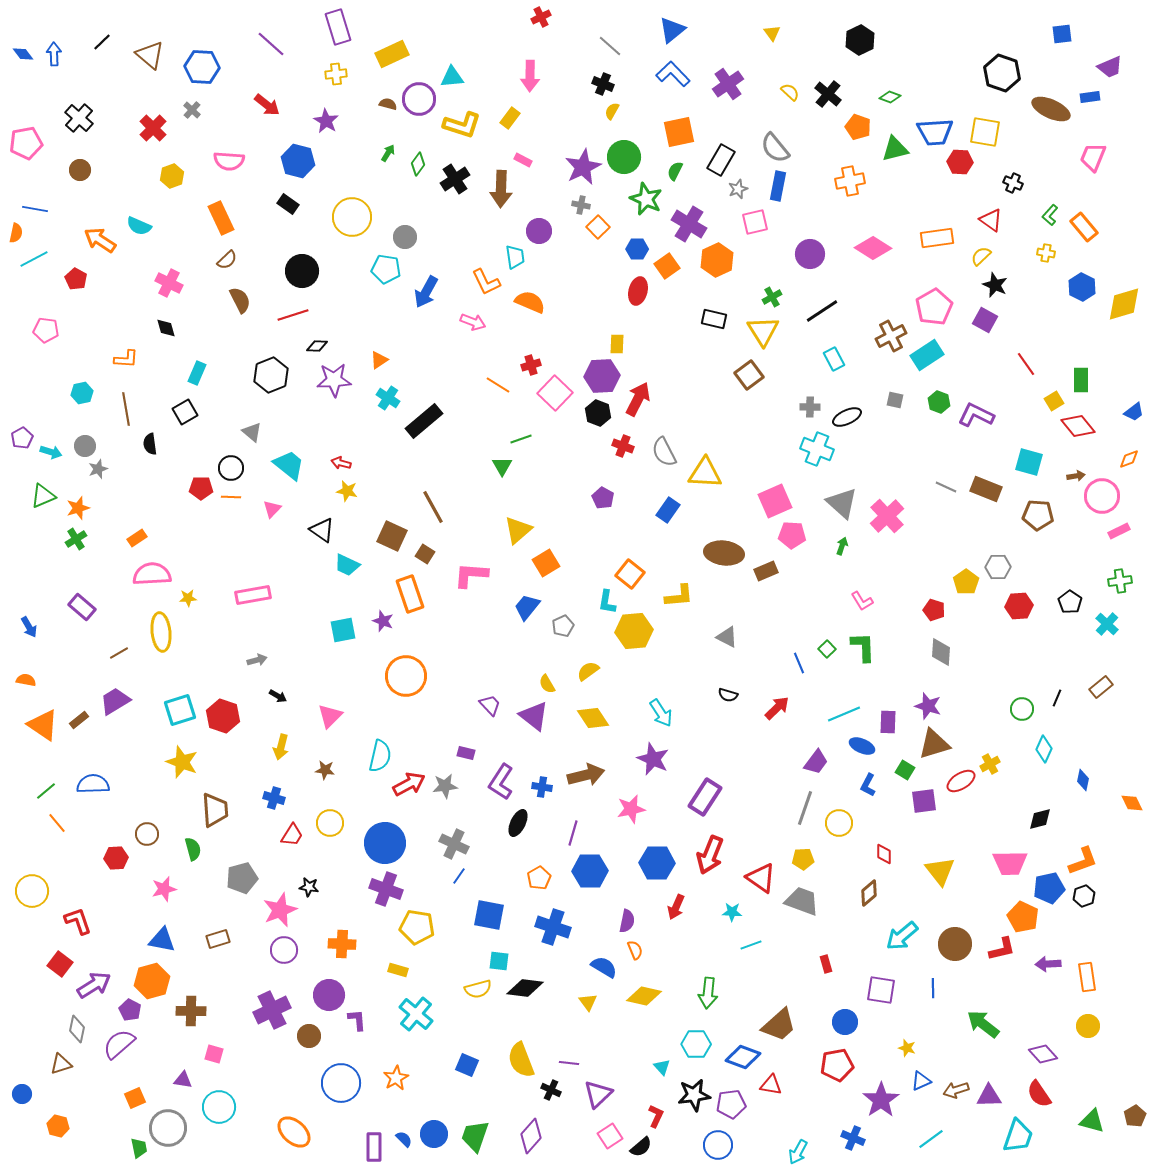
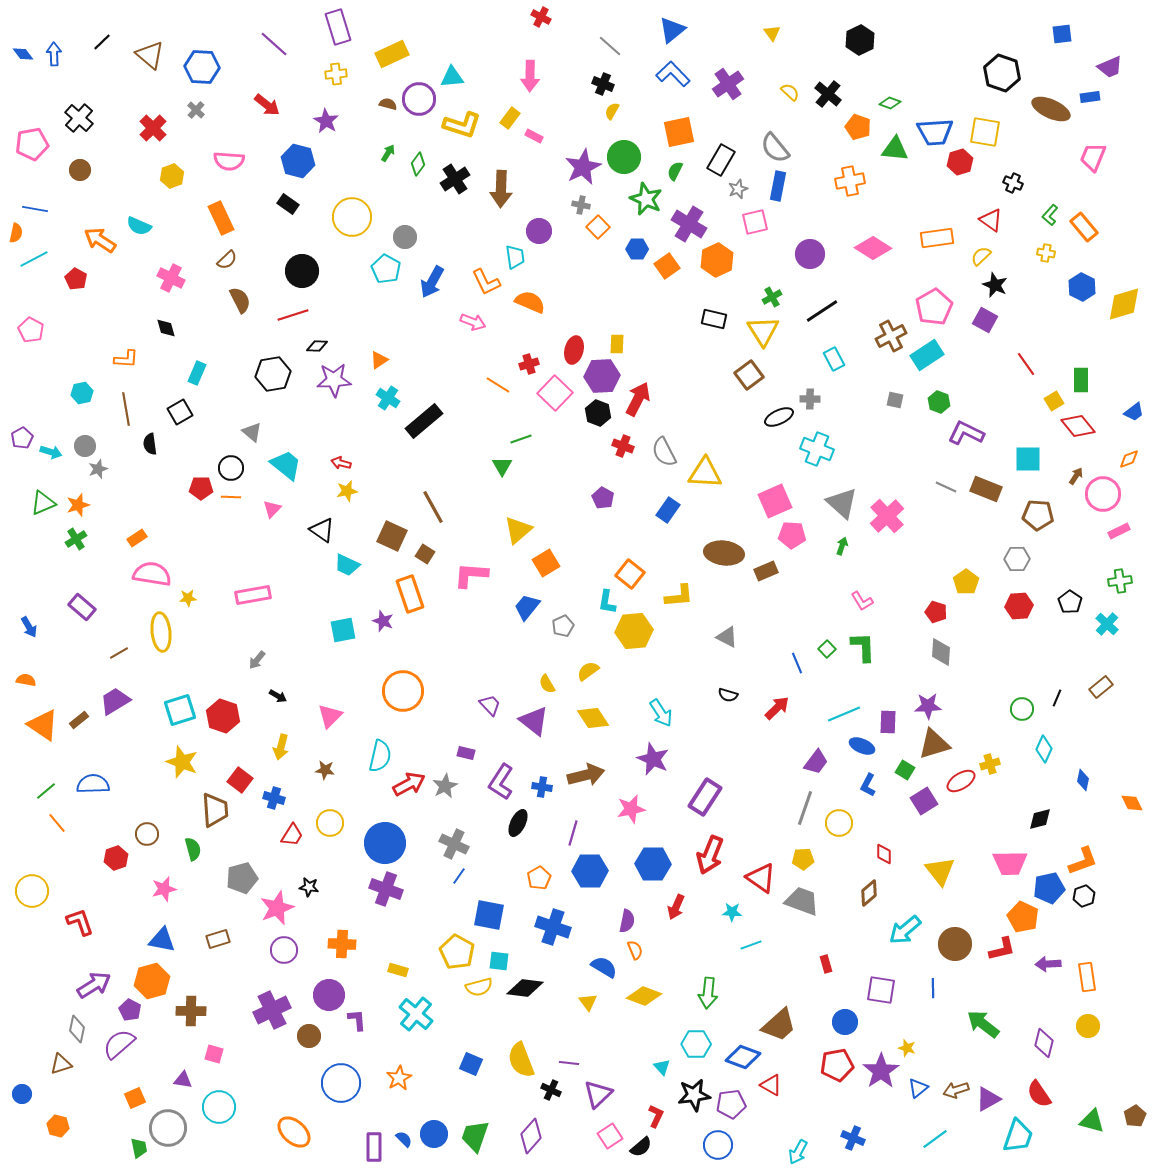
red cross at (541, 17): rotated 36 degrees counterclockwise
purple line at (271, 44): moved 3 px right
green diamond at (890, 97): moved 6 px down
gray cross at (192, 110): moved 4 px right
pink pentagon at (26, 143): moved 6 px right, 1 px down
green triangle at (895, 149): rotated 20 degrees clockwise
pink rectangle at (523, 160): moved 11 px right, 24 px up
red hexagon at (960, 162): rotated 20 degrees counterclockwise
cyan pentagon at (386, 269): rotated 20 degrees clockwise
pink cross at (169, 283): moved 2 px right, 5 px up
red ellipse at (638, 291): moved 64 px left, 59 px down
blue arrow at (426, 292): moved 6 px right, 10 px up
pink pentagon at (46, 330): moved 15 px left; rotated 20 degrees clockwise
red cross at (531, 365): moved 2 px left, 1 px up
black hexagon at (271, 375): moved 2 px right, 1 px up; rotated 12 degrees clockwise
gray cross at (810, 407): moved 8 px up
black square at (185, 412): moved 5 px left
purple L-shape at (976, 415): moved 10 px left, 18 px down
black ellipse at (847, 417): moved 68 px left
cyan square at (1029, 462): moved 1 px left, 3 px up; rotated 16 degrees counterclockwise
cyan trapezoid at (289, 465): moved 3 px left
brown arrow at (1076, 476): rotated 48 degrees counterclockwise
yellow star at (347, 491): rotated 25 degrees counterclockwise
green triangle at (43, 496): moved 7 px down
pink circle at (1102, 496): moved 1 px right, 2 px up
orange star at (78, 508): moved 3 px up
gray hexagon at (998, 567): moved 19 px right, 8 px up
pink semicircle at (152, 574): rotated 12 degrees clockwise
red pentagon at (934, 610): moved 2 px right, 2 px down
gray arrow at (257, 660): rotated 144 degrees clockwise
blue line at (799, 663): moved 2 px left
orange circle at (406, 676): moved 3 px left, 15 px down
purple star at (928, 706): rotated 20 degrees counterclockwise
purple triangle at (534, 716): moved 5 px down
yellow cross at (990, 764): rotated 12 degrees clockwise
gray star at (445, 786): rotated 20 degrees counterclockwise
purple square at (924, 801): rotated 24 degrees counterclockwise
red hexagon at (116, 858): rotated 15 degrees counterclockwise
blue hexagon at (657, 863): moved 4 px left, 1 px down
pink star at (280, 910): moved 3 px left, 2 px up
red L-shape at (78, 921): moved 2 px right, 1 px down
yellow pentagon at (417, 927): moved 40 px right, 25 px down; rotated 20 degrees clockwise
cyan arrow at (902, 936): moved 3 px right, 6 px up
red square at (60, 964): moved 180 px right, 184 px up
yellow semicircle at (478, 989): moved 1 px right, 2 px up
yellow diamond at (644, 996): rotated 8 degrees clockwise
purple diamond at (1043, 1054): moved 1 px right, 11 px up; rotated 56 degrees clockwise
blue square at (467, 1065): moved 4 px right, 1 px up
orange star at (396, 1078): moved 3 px right
blue triangle at (921, 1081): moved 3 px left, 7 px down; rotated 15 degrees counterclockwise
red triangle at (771, 1085): rotated 20 degrees clockwise
purple triangle at (989, 1096): moved 1 px left, 3 px down; rotated 28 degrees counterclockwise
purple star at (881, 1100): moved 29 px up
cyan line at (931, 1139): moved 4 px right
